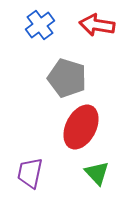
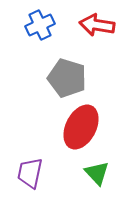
blue cross: rotated 12 degrees clockwise
